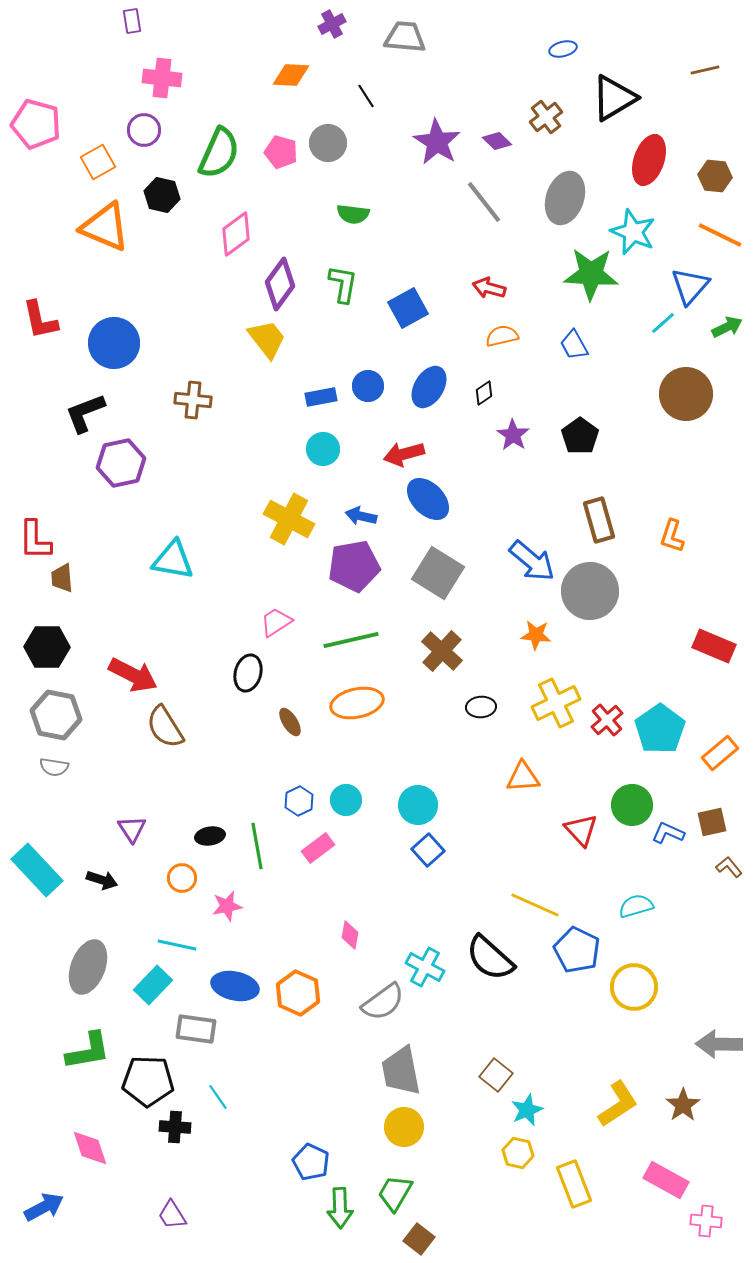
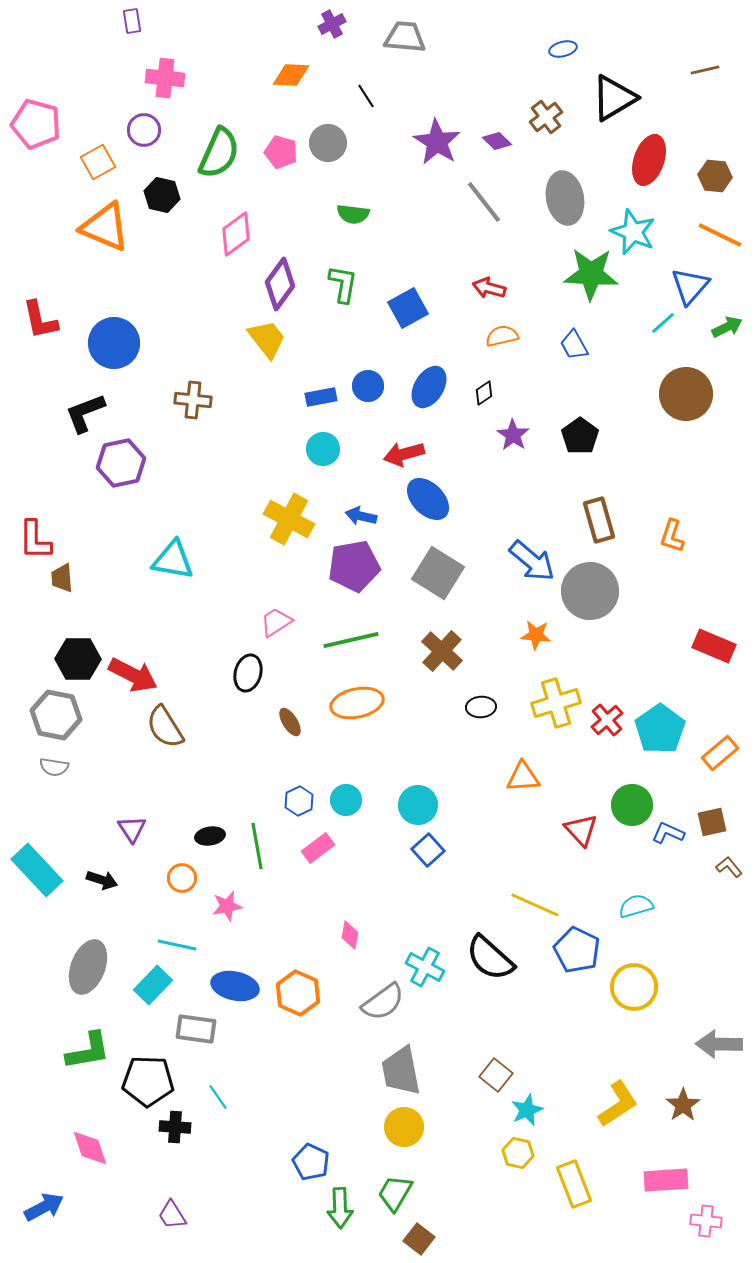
pink cross at (162, 78): moved 3 px right
gray ellipse at (565, 198): rotated 30 degrees counterclockwise
black hexagon at (47, 647): moved 31 px right, 12 px down
yellow cross at (556, 703): rotated 9 degrees clockwise
pink rectangle at (666, 1180): rotated 33 degrees counterclockwise
